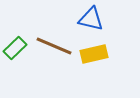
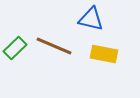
yellow rectangle: moved 10 px right; rotated 24 degrees clockwise
